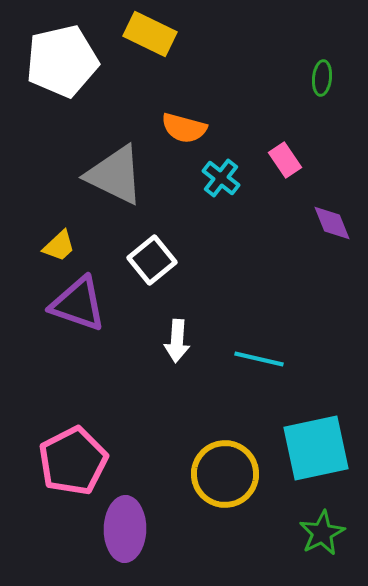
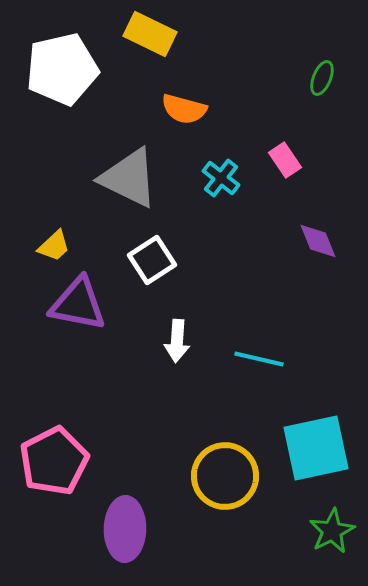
white pentagon: moved 8 px down
green ellipse: rotated 16 degrees clockwise
orange semicircle: moved 19 px up
gray triangle: moved 14 px right, 3 px down
purple diamond: moved 14 px left, 18 px down
yellow trapezoid: moved 5 px left
white square: rotated 6 degrees clockwise
purple triangle: rotated 8 degrees counterclockwise
pink pentagon: moved 19 px left
yellow circle: moved 2 px down
green star: moved 10 px right, 2 px up
